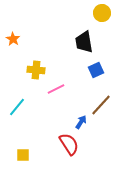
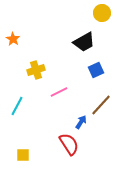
black trapezoid: rotated 110 degrees counterclockwise
yellow cross: rotated 24 degrees counterclockwise
pink line: moved 3 px right, 3 px down
cyan line: moved 1 px up; rotated 12 degrees counterclockwise
